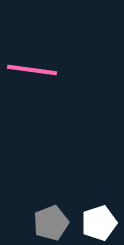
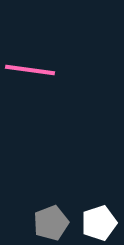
pink line: moved 2 px left
